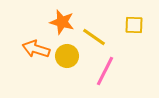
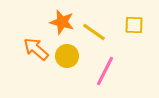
yellow line: moved 5 px up
orange arrow: rotated 24 degrees clockwise
